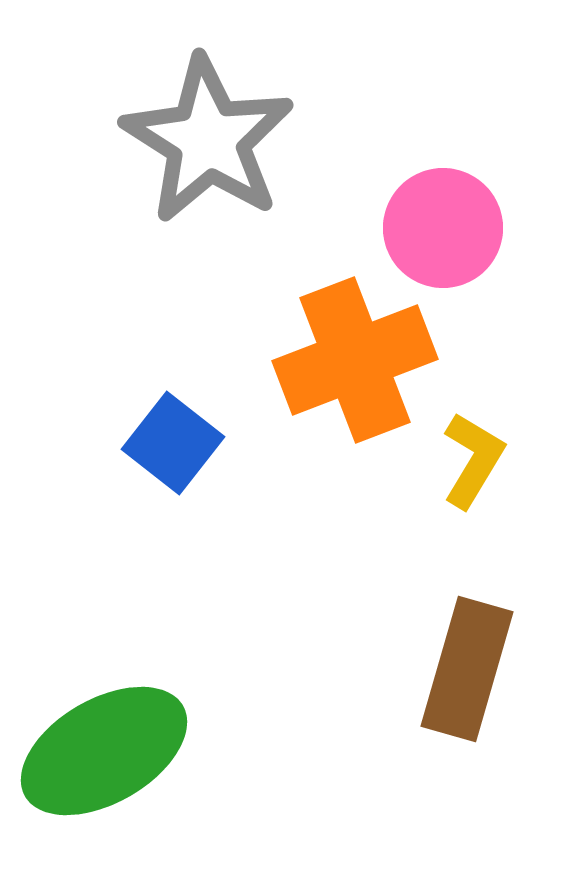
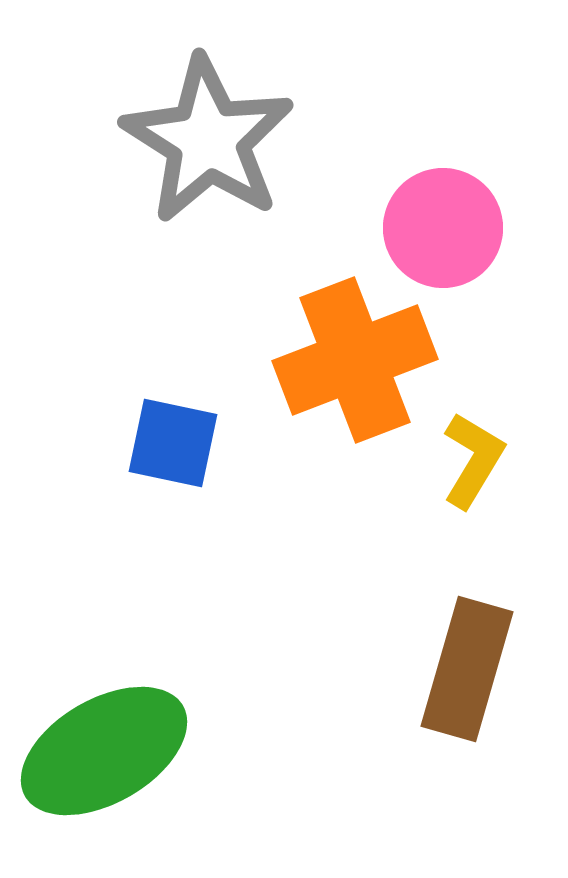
blue square: rotated 26 degrees counterclockwise
